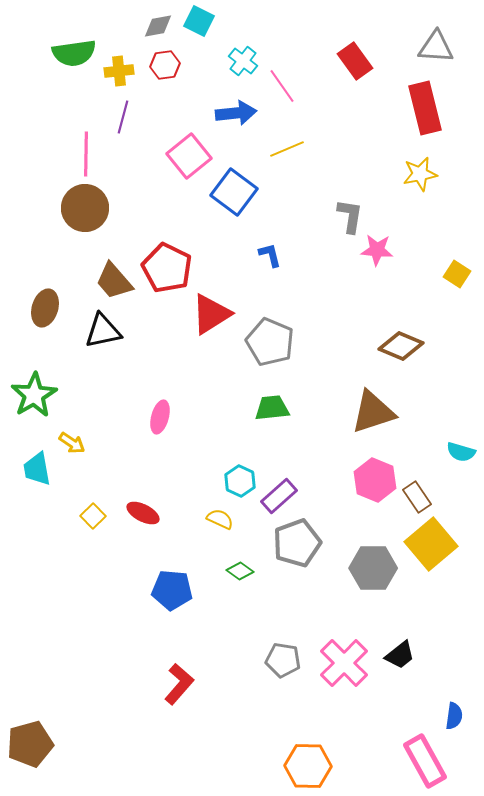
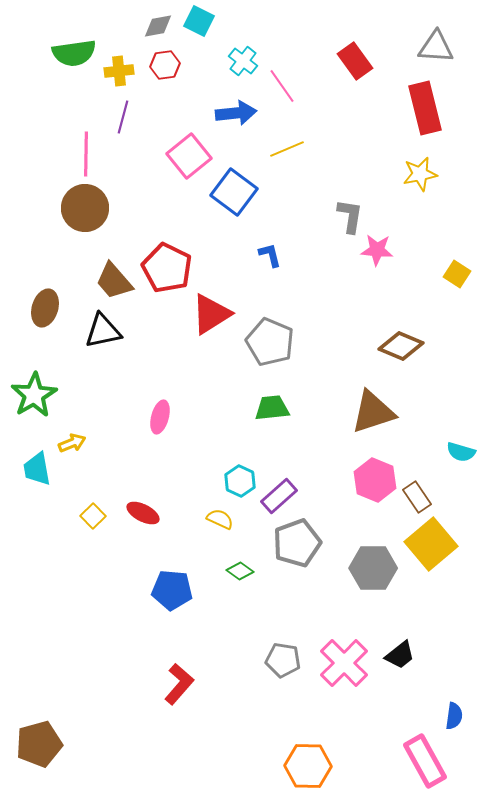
yellow arrow at (72, 443): rotated 56 degrees counterclockwise
brown pentagon at (30, 744): moved 9 px right
